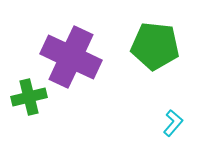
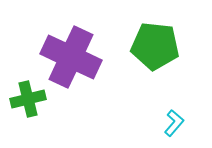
green cross: moved 1 px left, 2 px down
cyan L-shape: moved 1 px right
